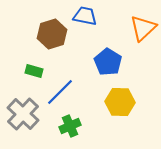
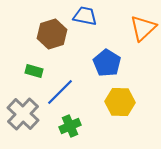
blue pentagon: moved 1 px left, 1 px down
